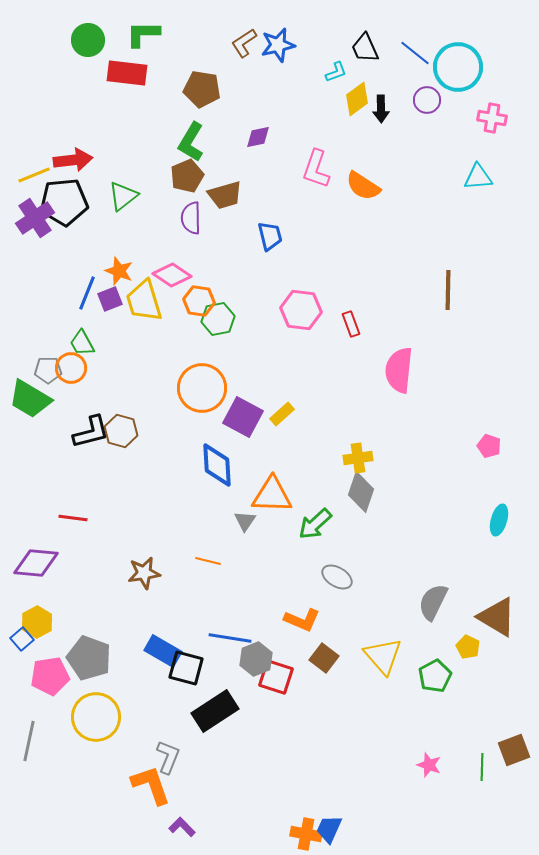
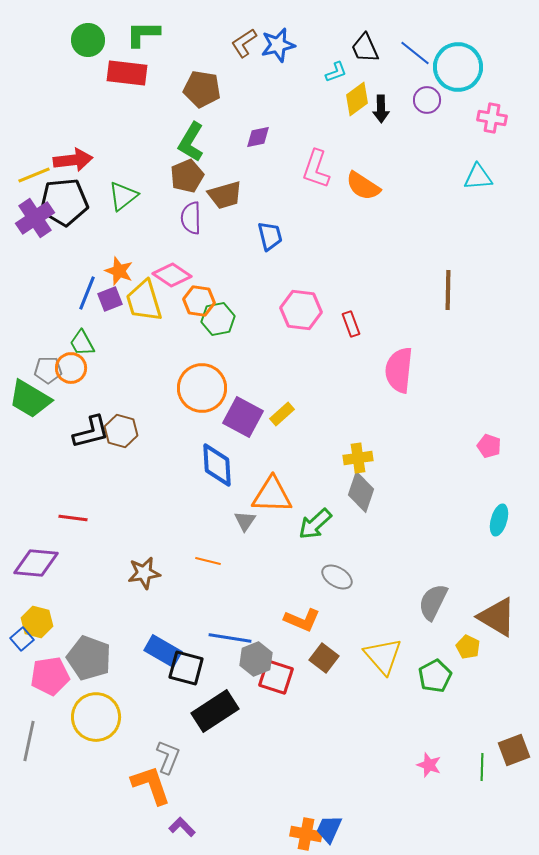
yellow hexagon at (37, 622): rotated 16 degrees counterclockwise
